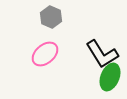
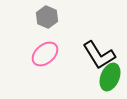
gray hexagon: moved 4 px left
black L-shape: moved 3 px left, 1 px down
